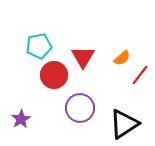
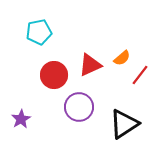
cyan pentagon: moved 14 px up
red triangle: moved 7 px right, 8 px down; rotated 35 degrees clockwise
purple circle: moved 1 px left, 1 px up
